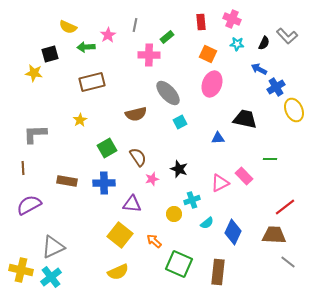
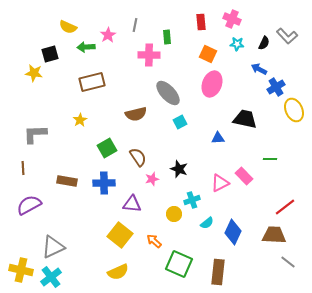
green rectangle at (167, 37): rotated 56 degrees counterclockwise
